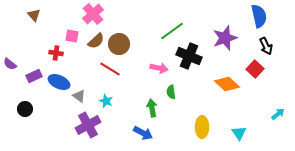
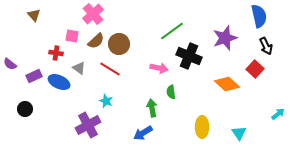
gray triangle: moved 28 px up
blue arrow: rotated 120 degrees clockwise
